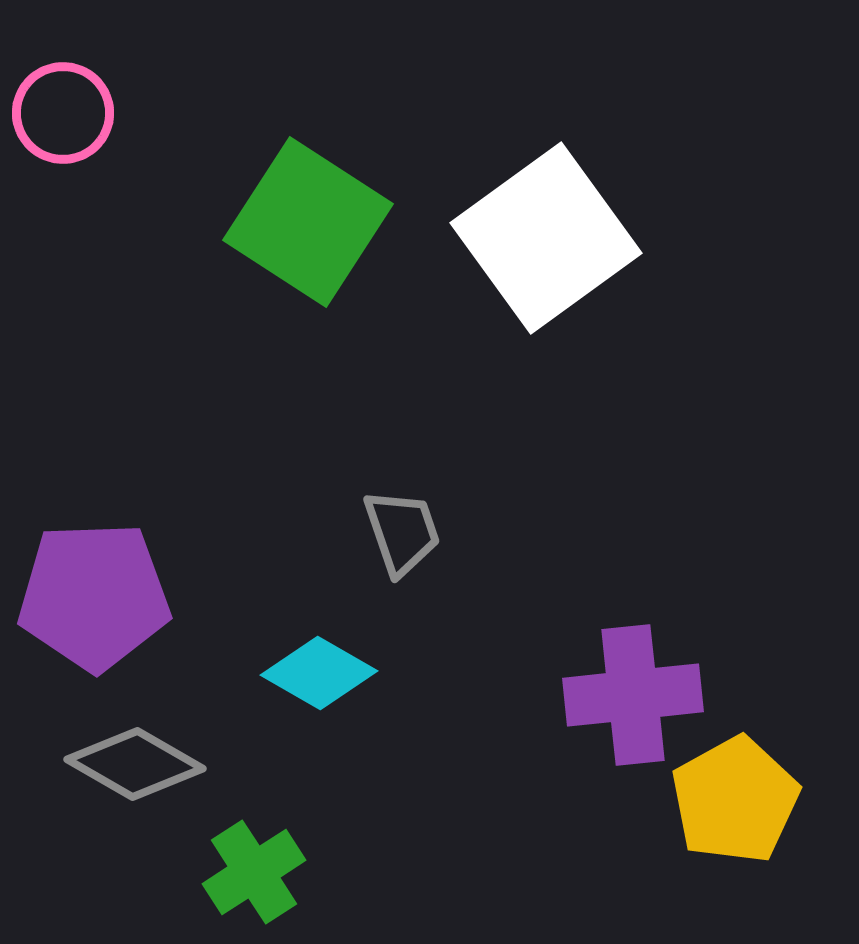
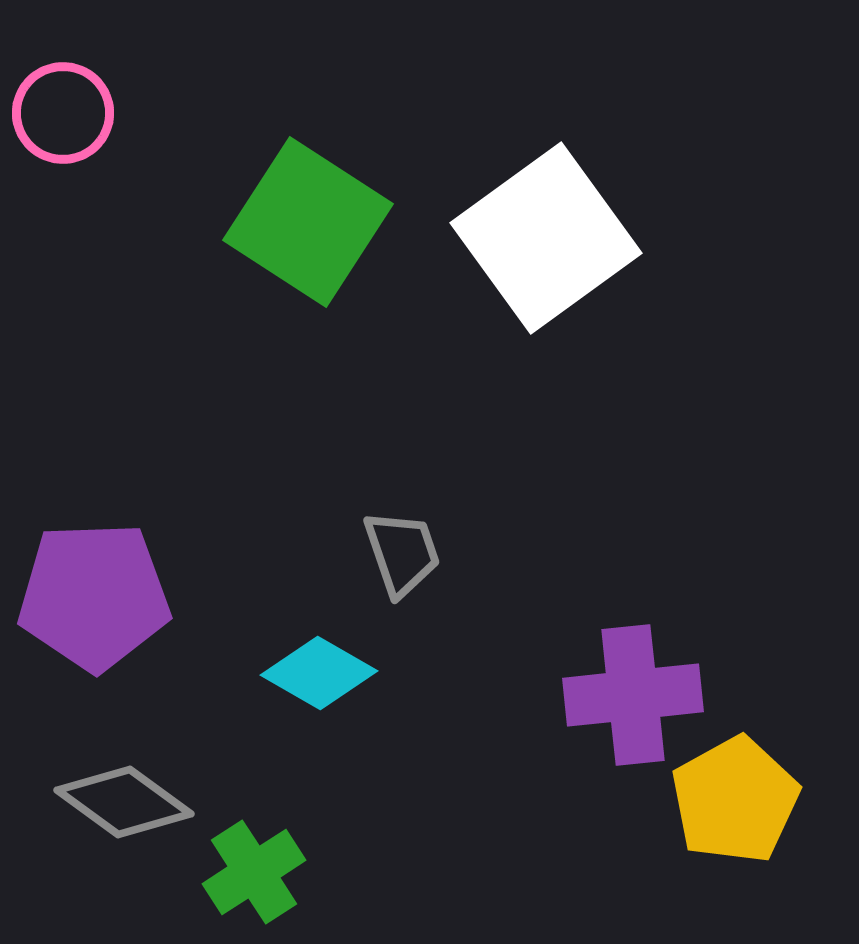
gray trapezoid: moved 21 px down
gray diamond: moved 11 px left, 38 px down; rotated 6 degrees clockwise
